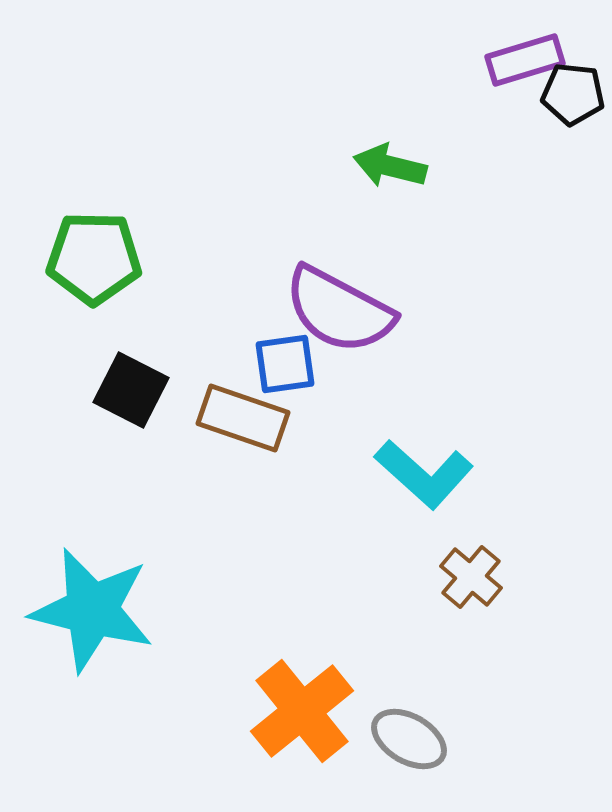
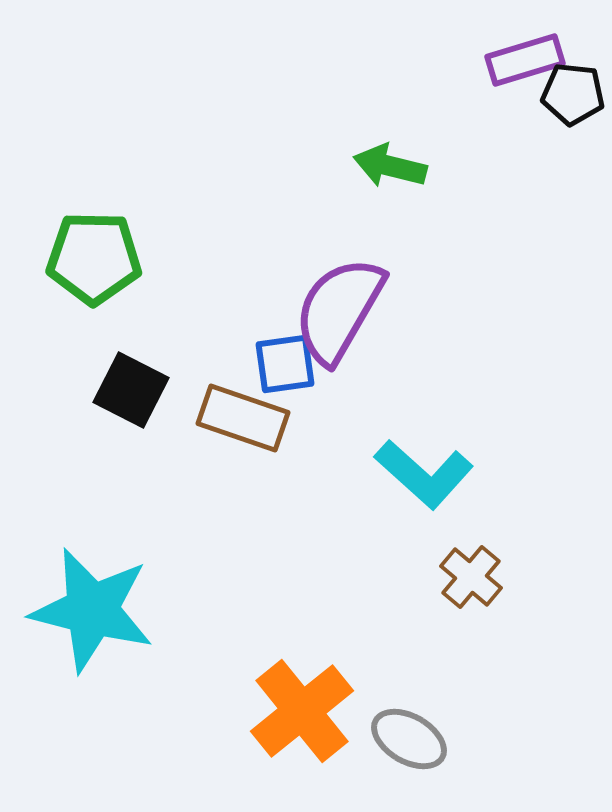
purple semicircle: rotated 92 degrees clockwise
